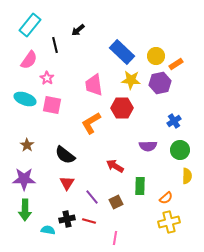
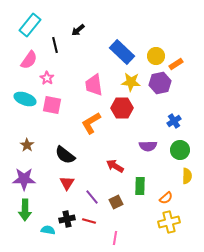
yellow star: moved 2 px down
